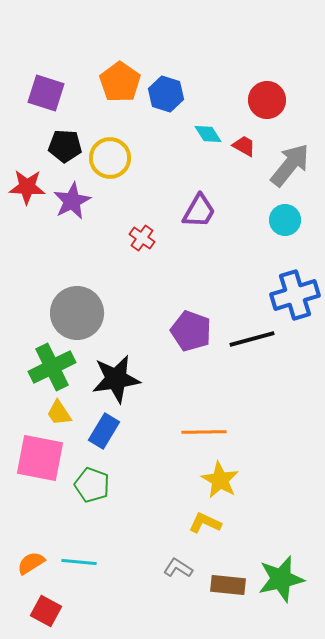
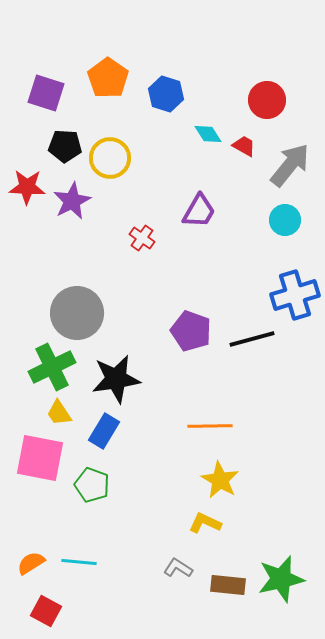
orange pentagon: moved 12 px left, 4 px up
orange line: moved 6 px right, 6 px up
